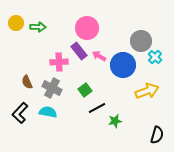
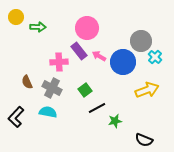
yellow circle: moved 6 px up
blue circle: moved 3 px up
yellow arrow: moved 1 px up
black L-shape: moved 4 px left, 4 px down
black semicircle: moved 13 px left, 5 px down; rotated 96 degrees clockwise
